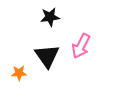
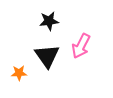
black star: moved 1 px left, 4 px down
